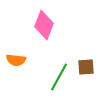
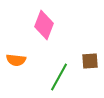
brown square: moved 4 px right, 6 px up
